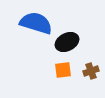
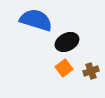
blue semicircle: moved 3 px up
orange square: moved 1 px right, 2 px up; rotated 30 degrees counterclockwise
